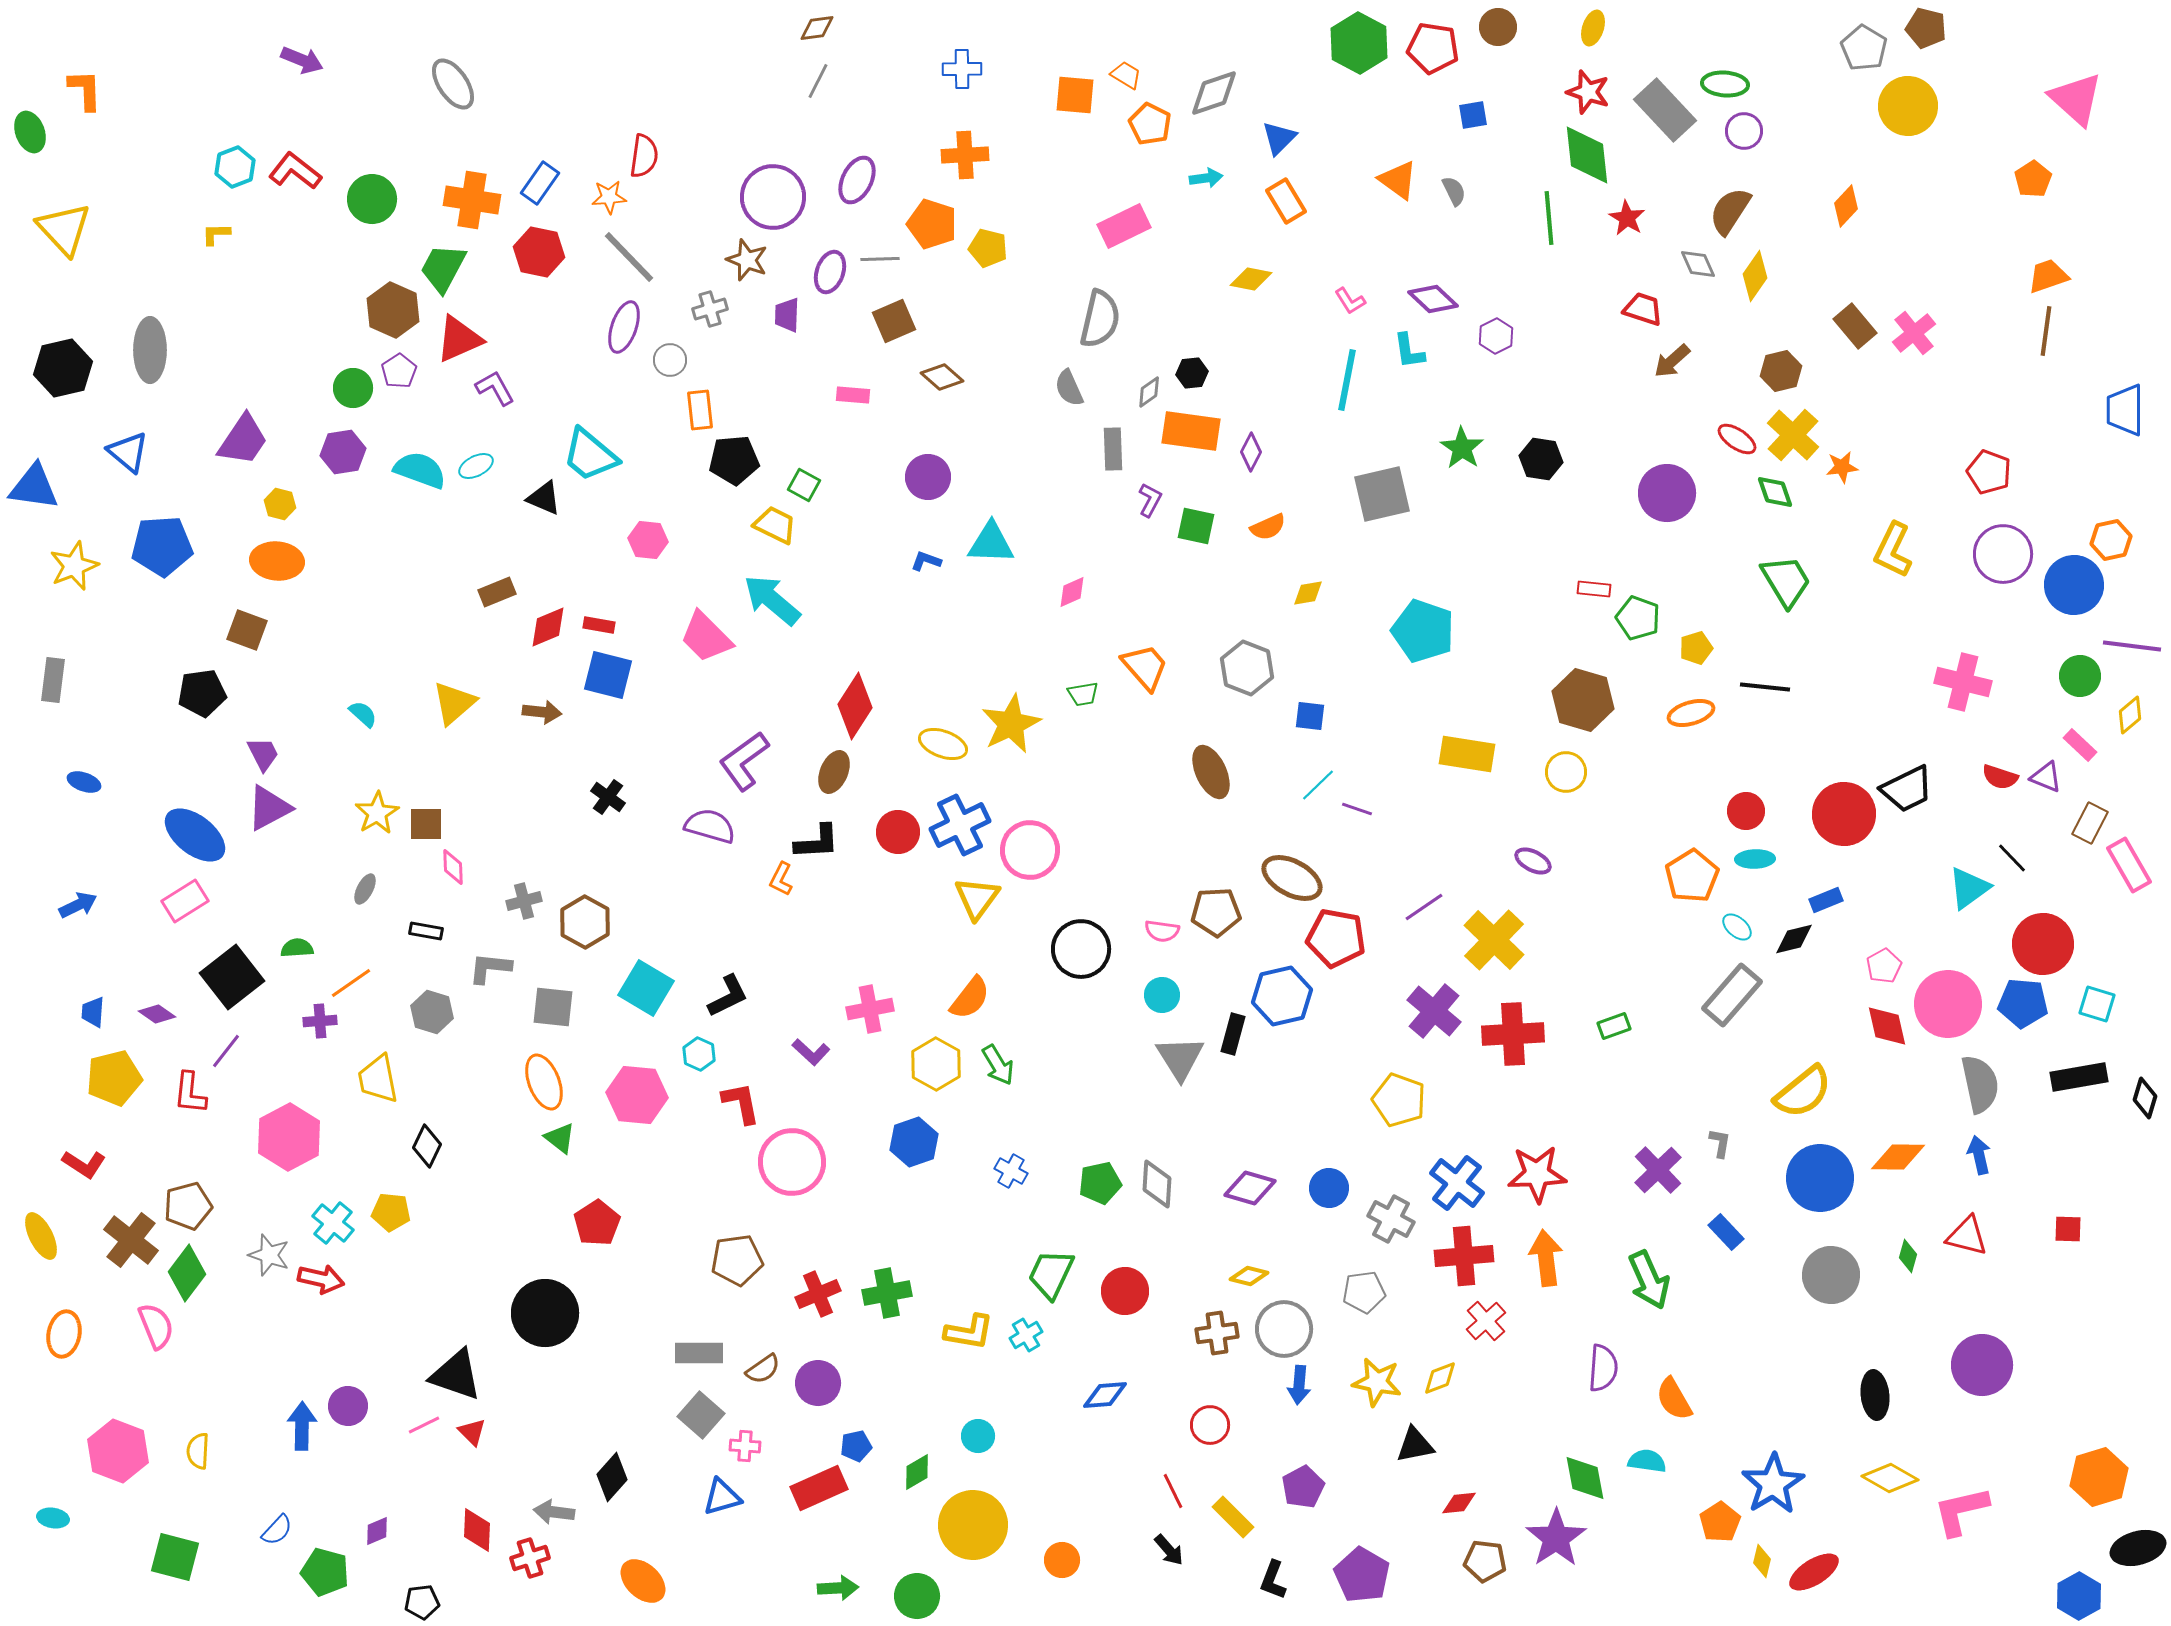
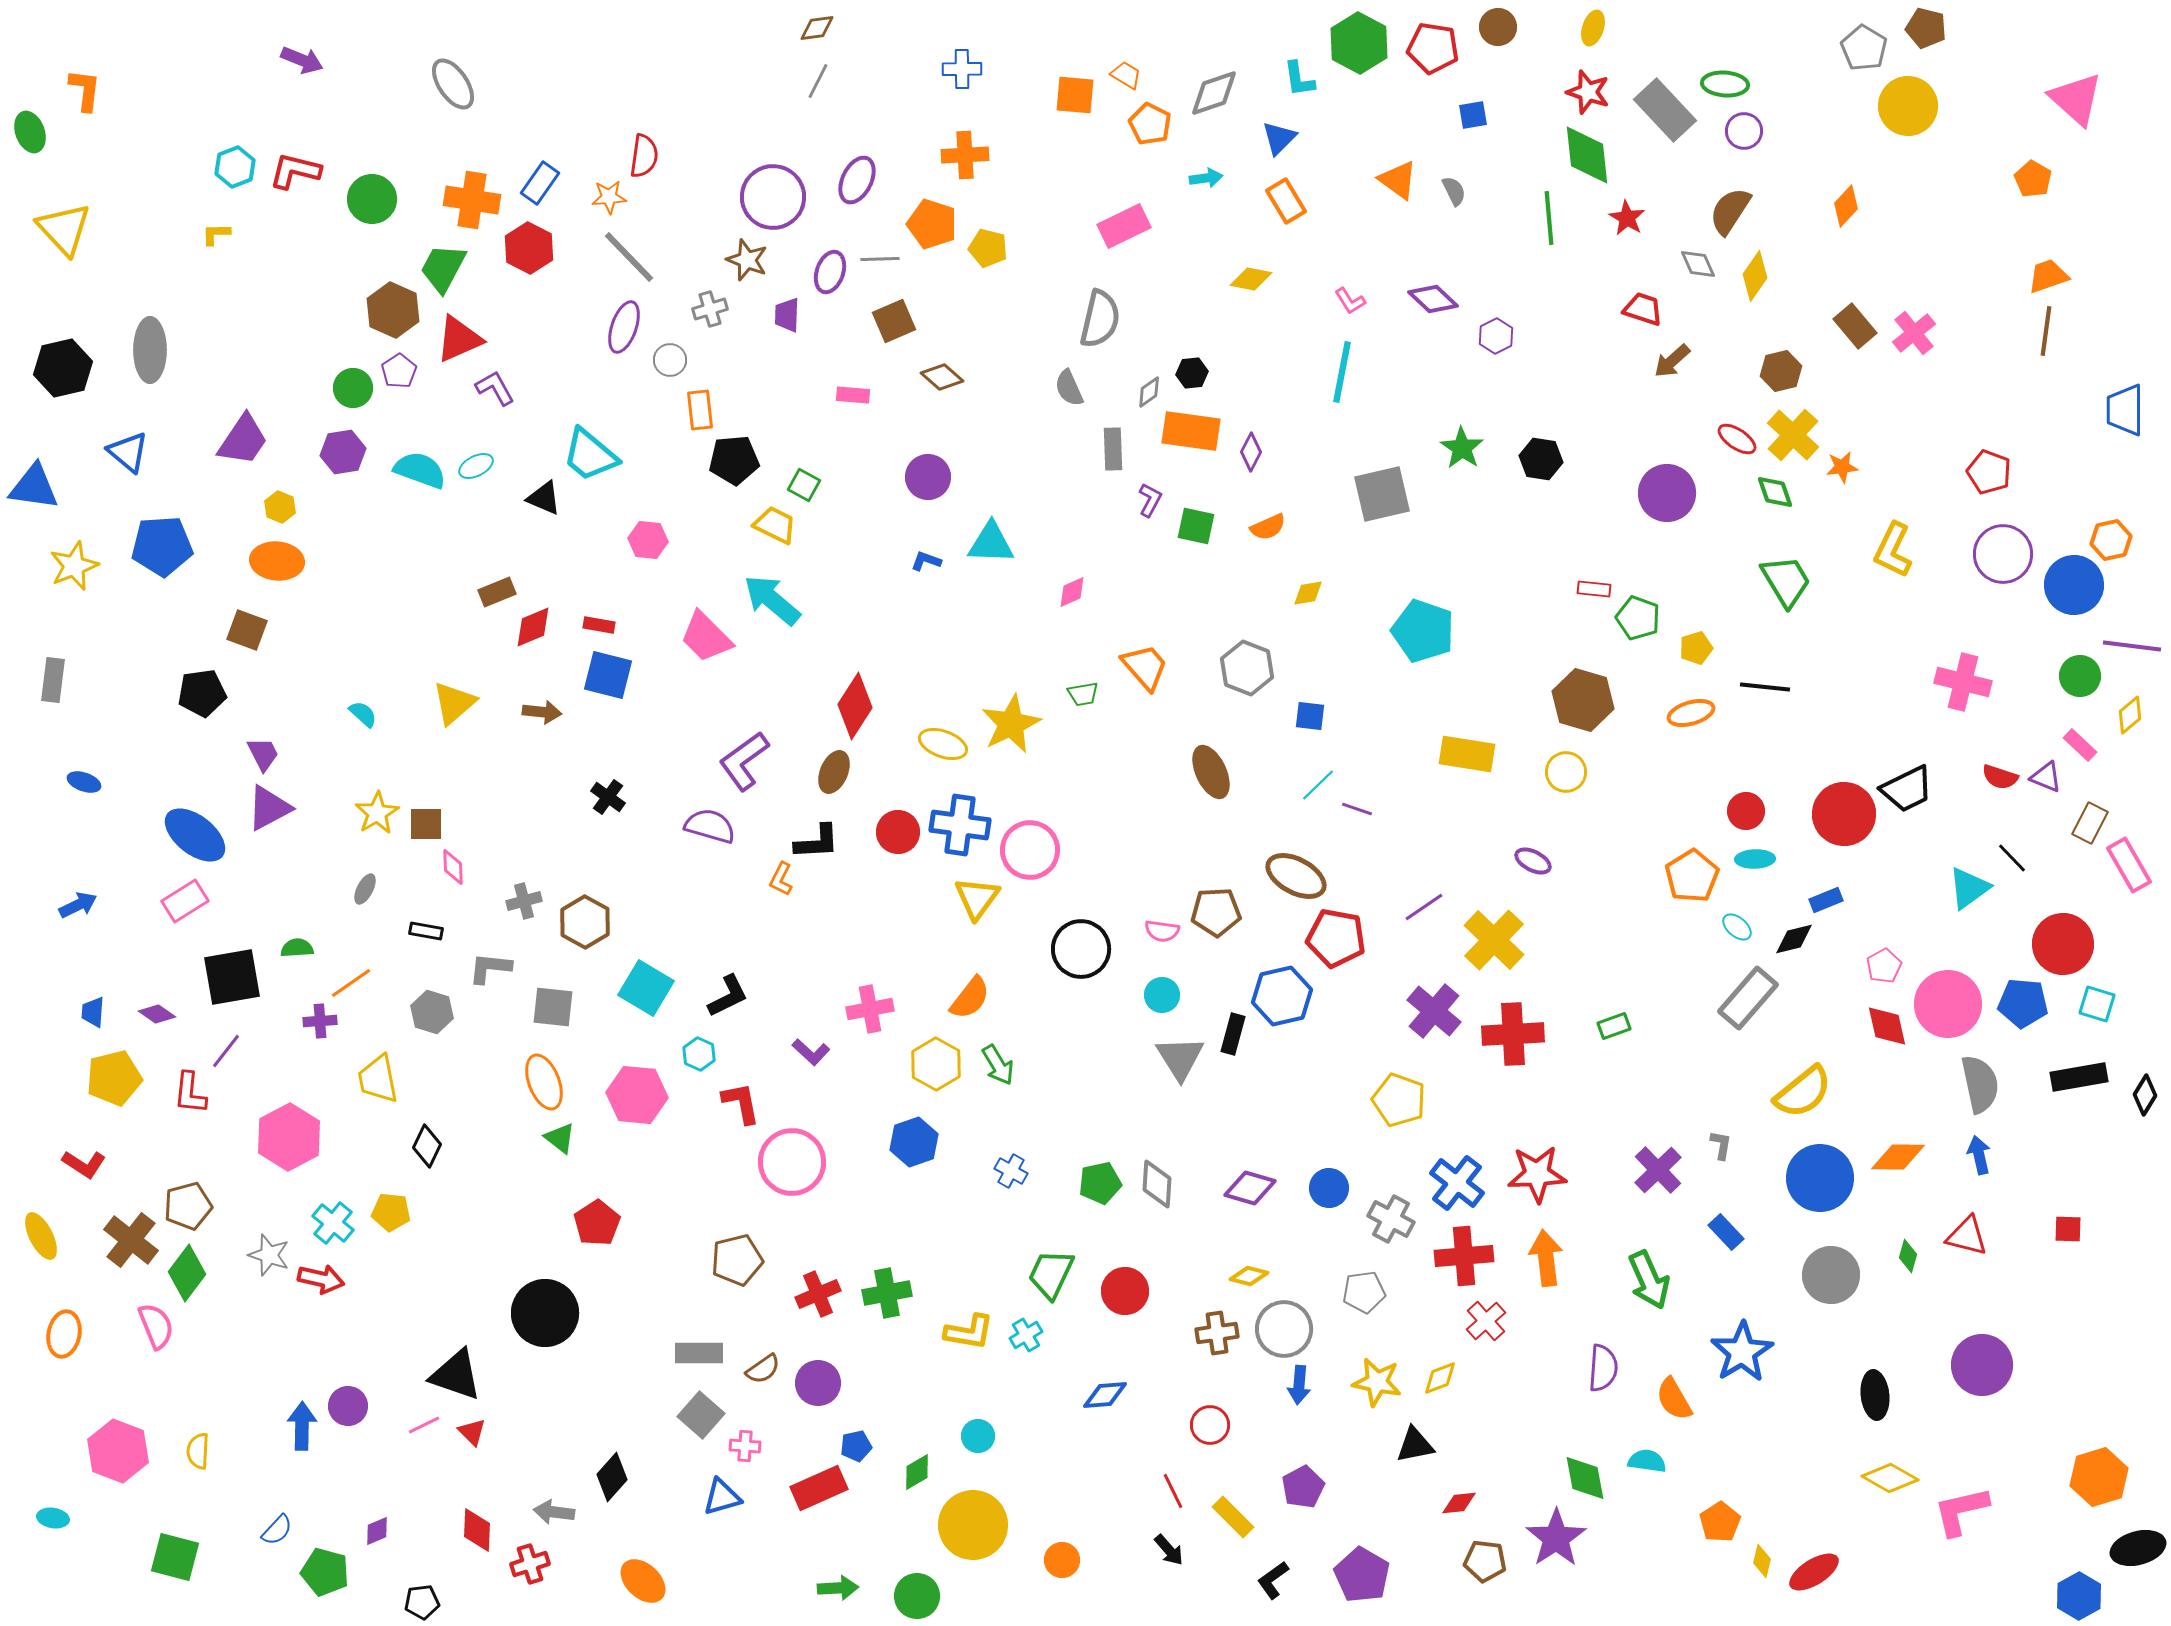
orange L-shape at (85, 90): rotated 9 degrees clockwise
red L-shape at (295, 171): rotated 24 degrees counterclockwise
orange pentagon at (2033, 179): rotated 9 degrees counterclockwise
red hexagon at (539, 252): moved 10 px left, 4 px up; rotated 15 degrees clockwise
cyan L-shape at (1409, 351): moved 110 px left, 272 px up
cyan line at (1347, 380): moved 5 px left, 8 px up
yellow hexagon at (280, 504): moved 3 px down; rotated 8 degrees clockwise
red diamond at (548, 627): moved 15 px left
blue cross at (960, 825): rotated 34 degrees clockwise
brown ellipse at (1292, 878): moved 4 px right, 2 px up
red circle at (2043, 944): moved 20 px right
black square at (232, 977): rotated 28 degrees clockwise
gray rectangle at (1732, 995): moved 16 px right, 3 px down
black diamond at (2145, 1098): moved 3 px up; rotated 15 degrees clockwise
gray L-shape at (1720, 1143): moved 1 px right, 2 px down
brown pentagon at (737, 1260): rotated 6 degrees counterclockwise
blue star at (1773, 1484): moved 31 px left, 132 px up
red cross at (530, 1558): moved 6 px down
black L-shape at (1273, 1580): rotated 33 degrees clockwise
